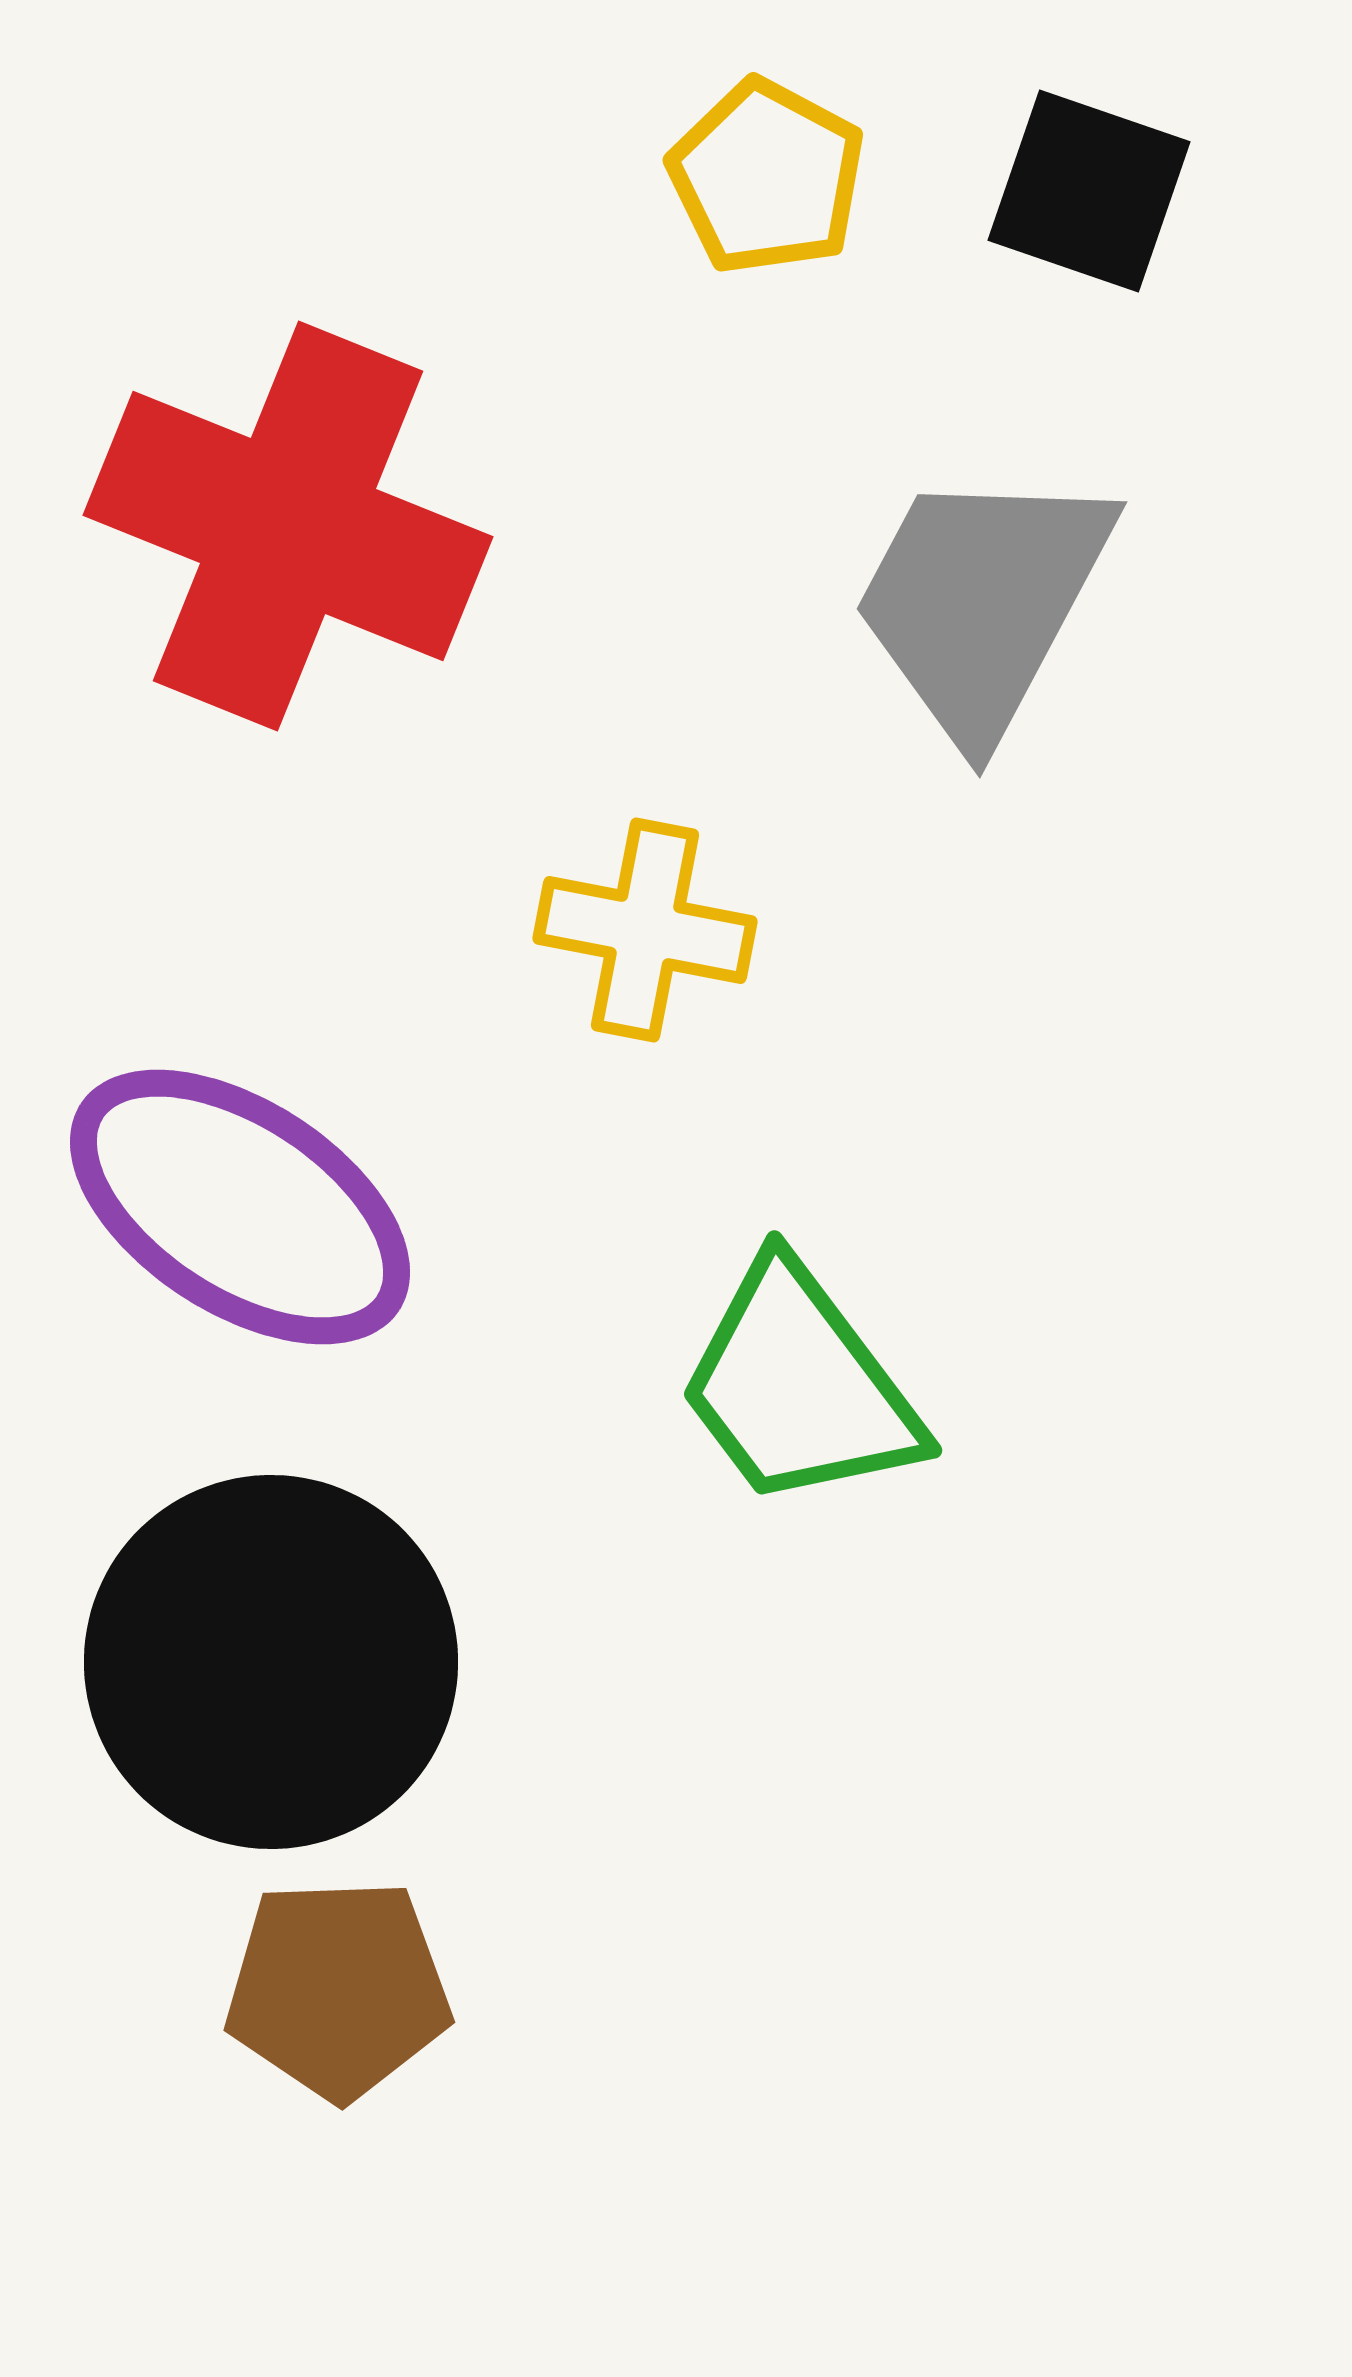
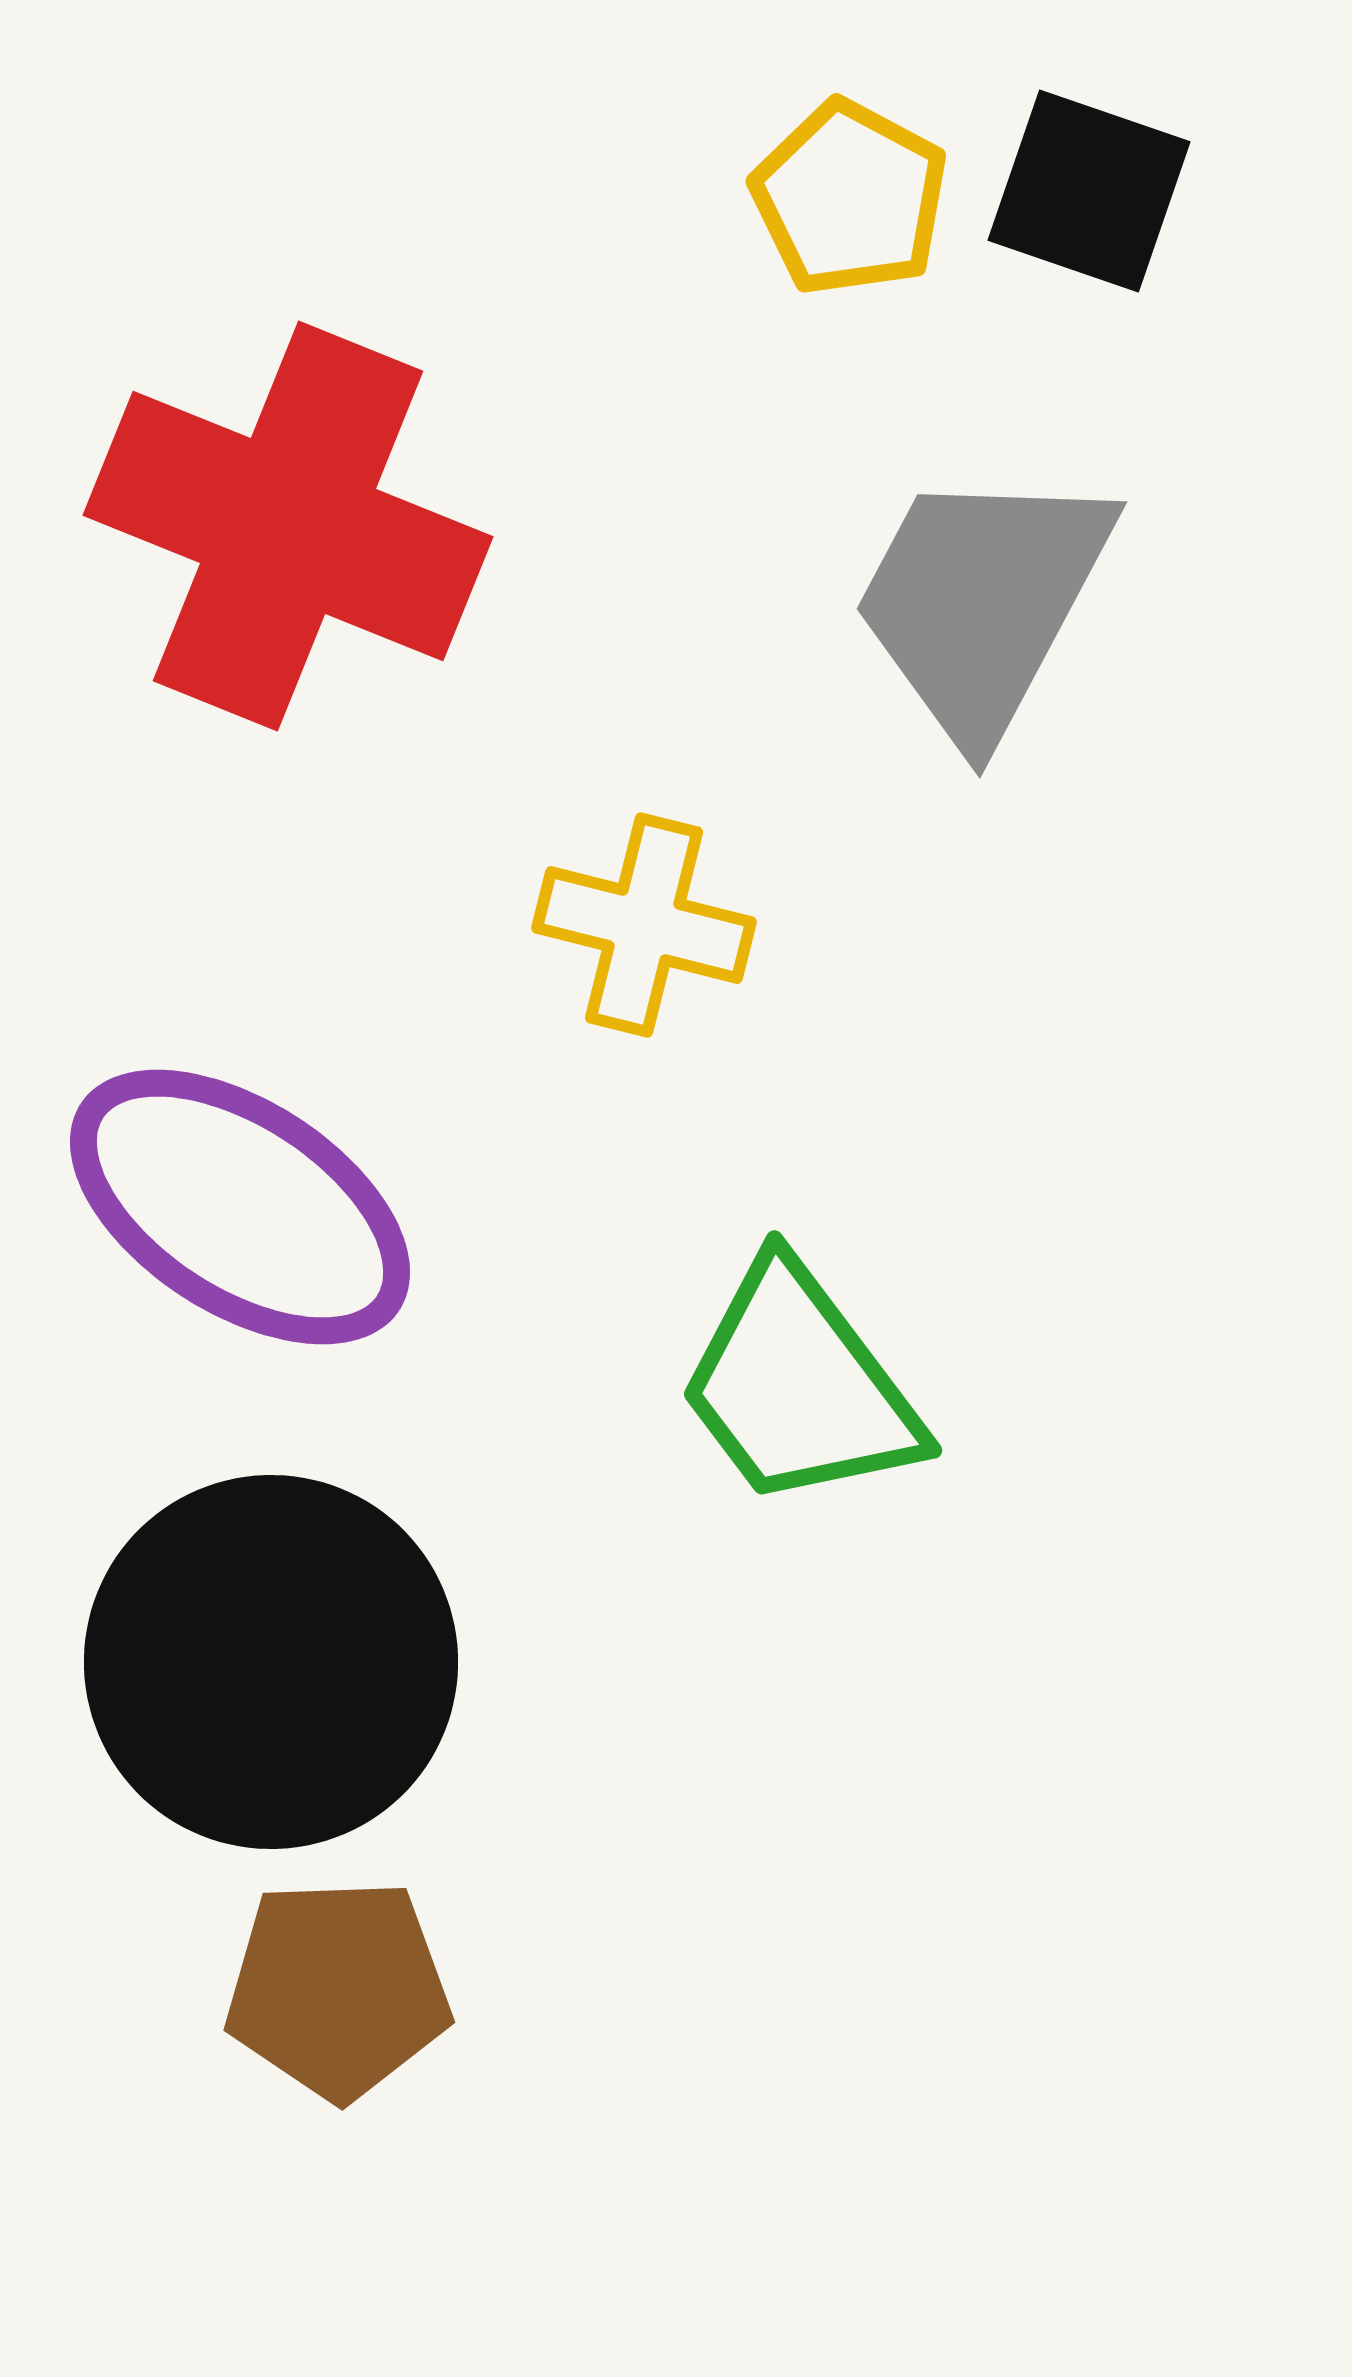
yellow pentagon: moved 83 px right, 21 px down
yellow cross: moved 1 px left, 5 px up; rotated 3 degrees clockwise
